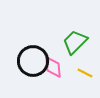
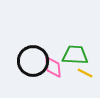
green trapezoid: moved 13 px down; rotated 48 degrees clockwise
